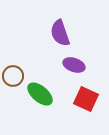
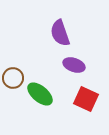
brown circle: moved 2 px down
